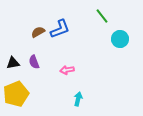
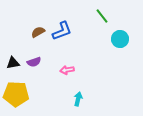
blue L-shape: moved 2 px right, 2 px down
purple semicircle: rotated 88 degrees counterclockwise
yellow pentagon: rotated 25 degrees clockwise
